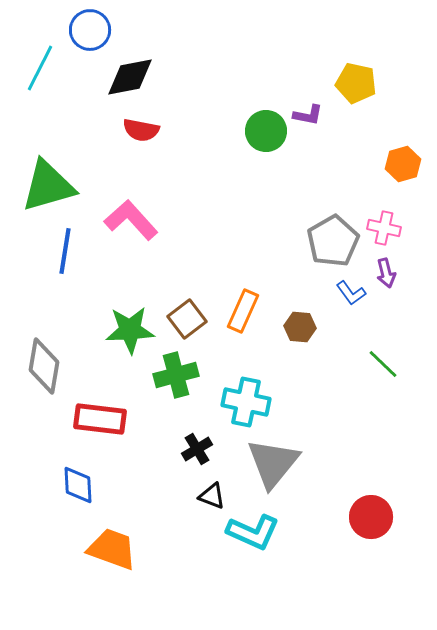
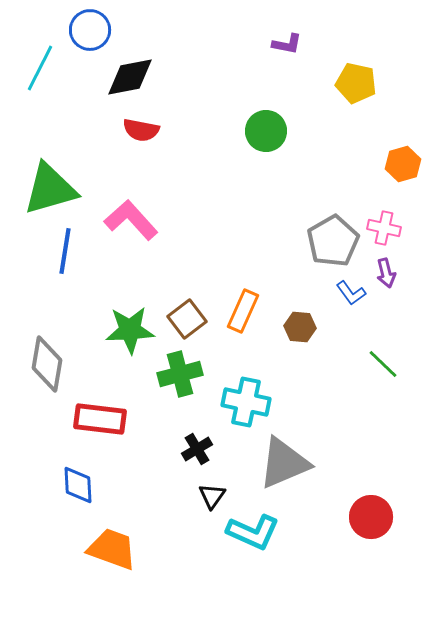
purple L-shape: moved 21 px left, 71 px up
green triangle: moved 2 px right, 3 px down
gray diamond: moved 3 px right, 2 px up
green cross: moved 4 px right, 1 px up
gray triangle: moved 11 px right; rotated 28 degrees clockwise
black triangle: rotated 44 degrees clockwise
